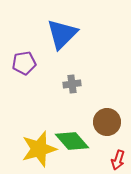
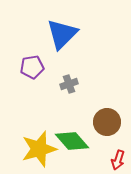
purple pentagon: moved 8 px right, 4 px down
gray cross: moved 3 px left; rotated 12 degrees counterclockwise
